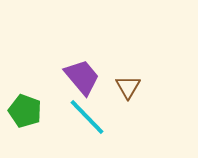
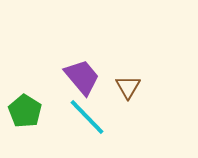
green pentagon: rotated 12 degrees clockwise
